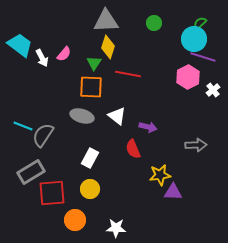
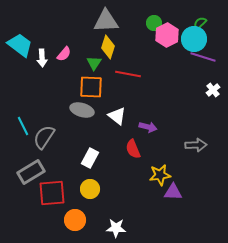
white arrow: rotated 24 degrees clockwise
pink hexagon: moved 21 px left, 42 px up
gray ellipse: moved 6 px up
cyan line: rotated 42 degrees clockwise
gray semicircle: moved 1 px right, 2 px down
